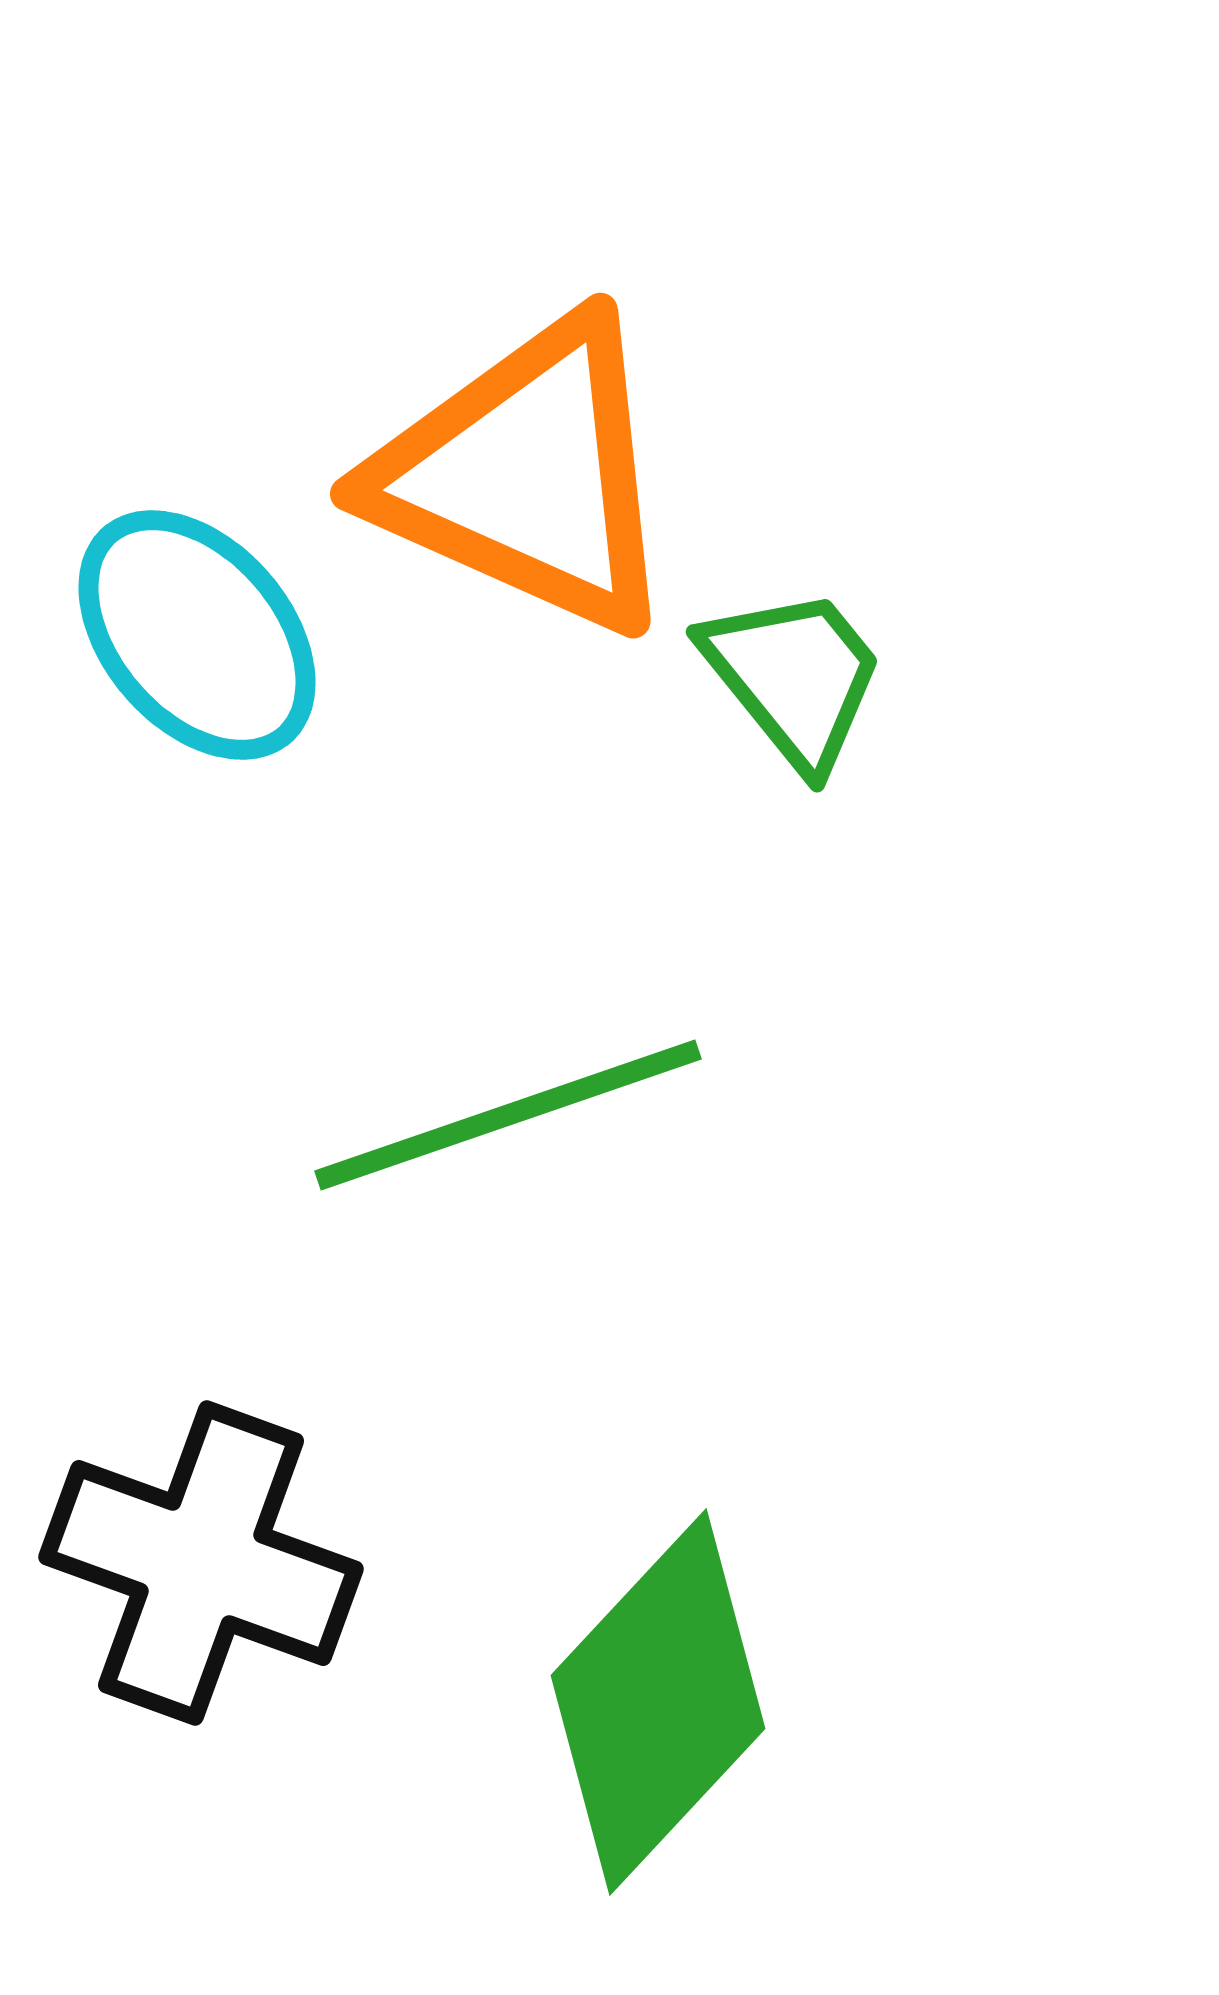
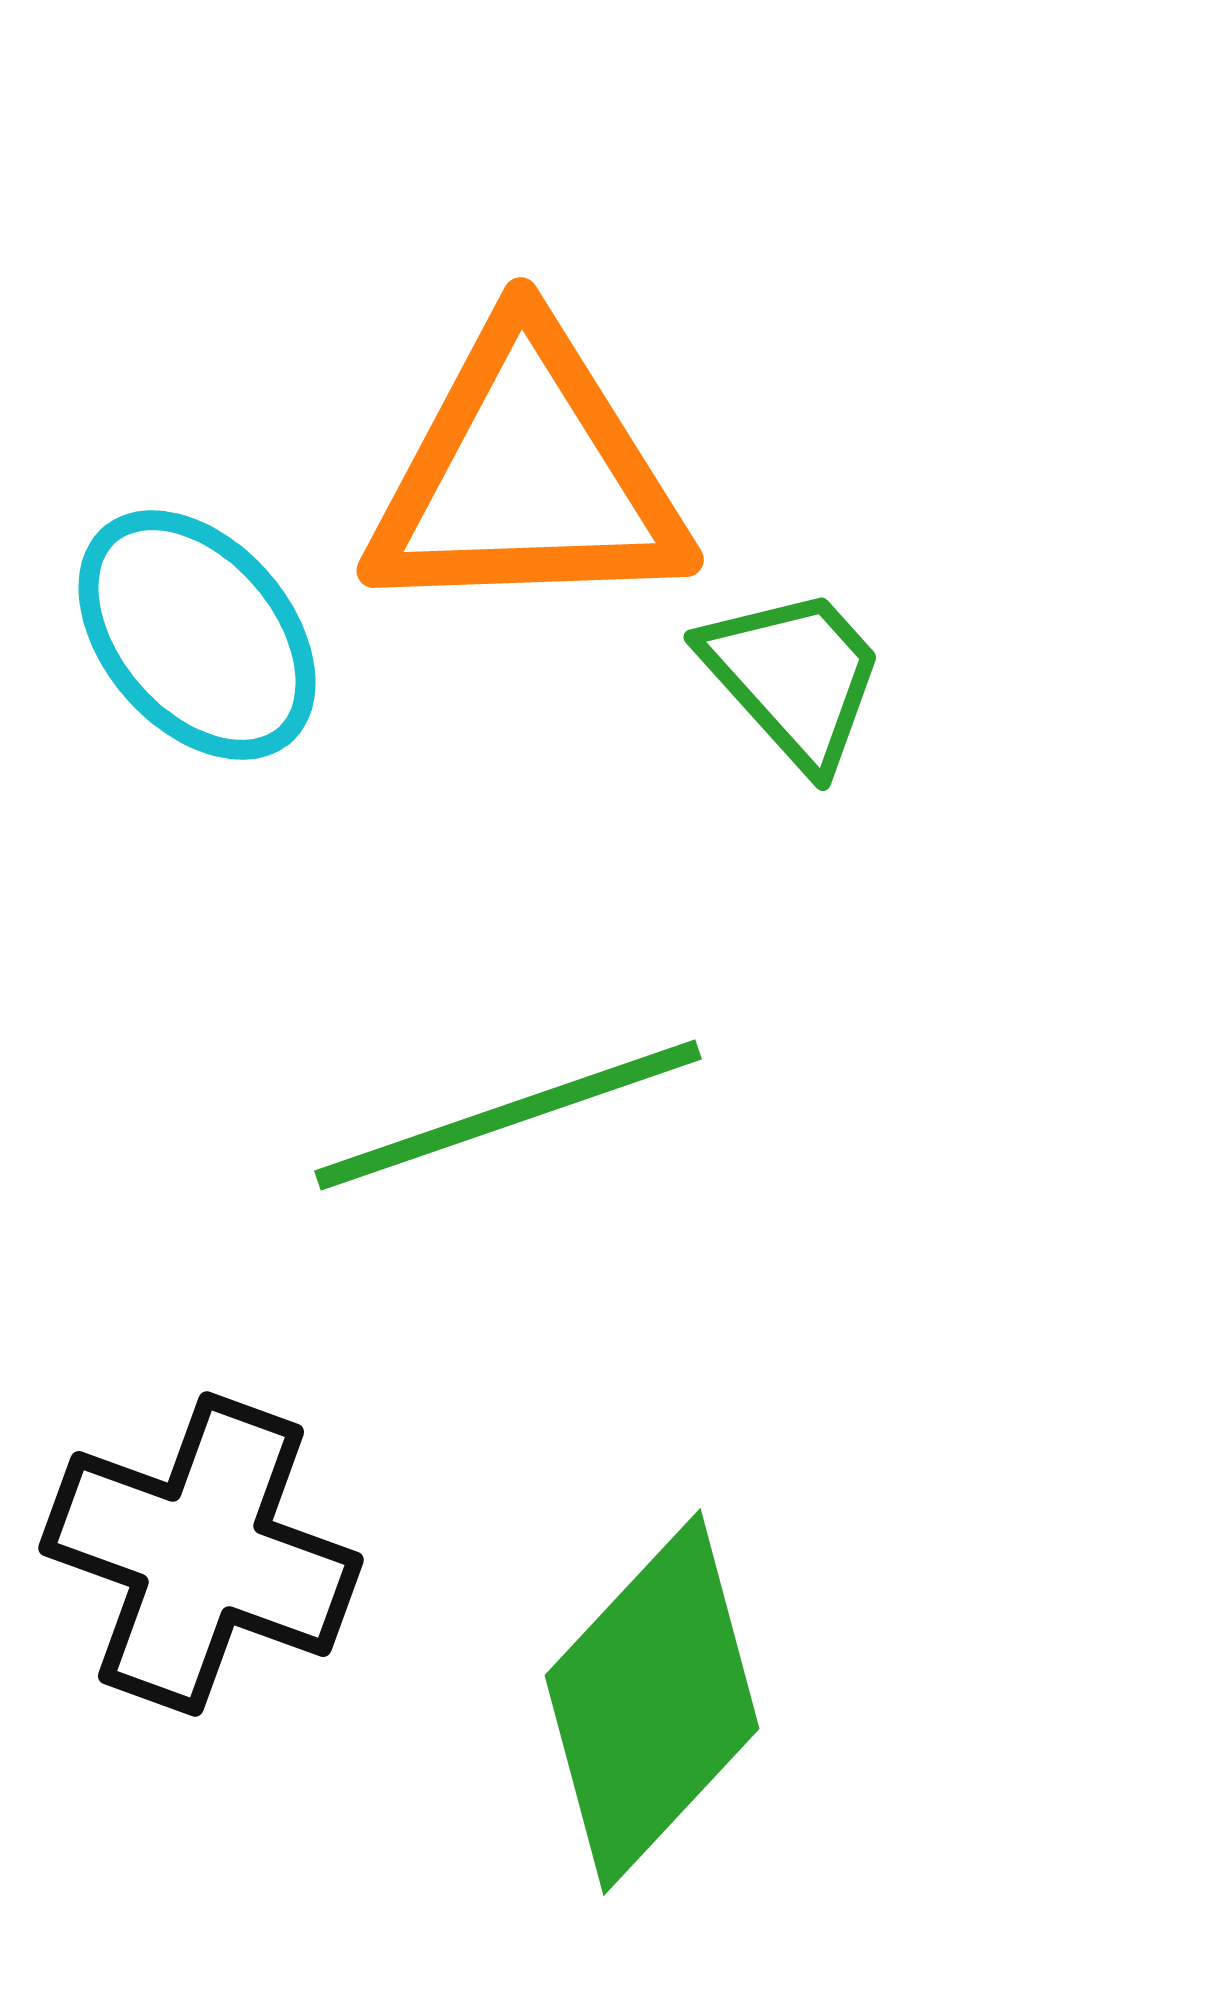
orange triangle: rotated 26 degrees counterclockwise
green trapezoid: rotated 3 degrees counterclockwise
black cross: moved 9 px up
green diamond: moved 6 px left
